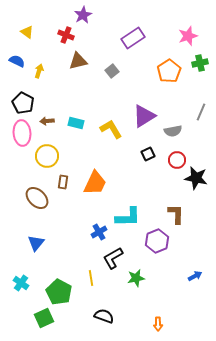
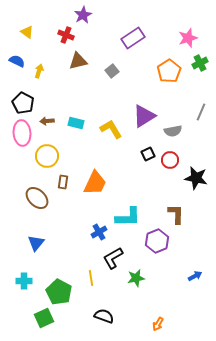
pink star: moved 2 px down
green cross: rotated 14 degrees counterclockwise
red circle: moved 7 px left
cyan cross: moved 3 px right, 2 px up; rotated 35 degrees counterclockwise
orange arrow: rotated 32 degrees clockwise
